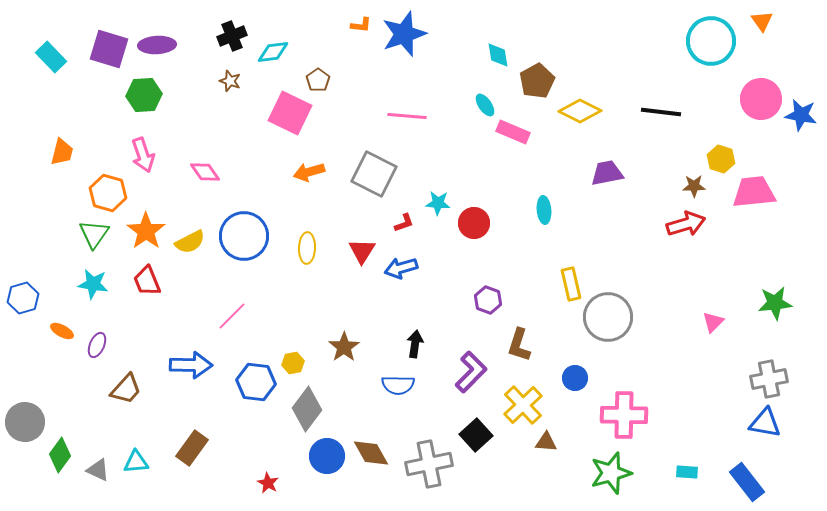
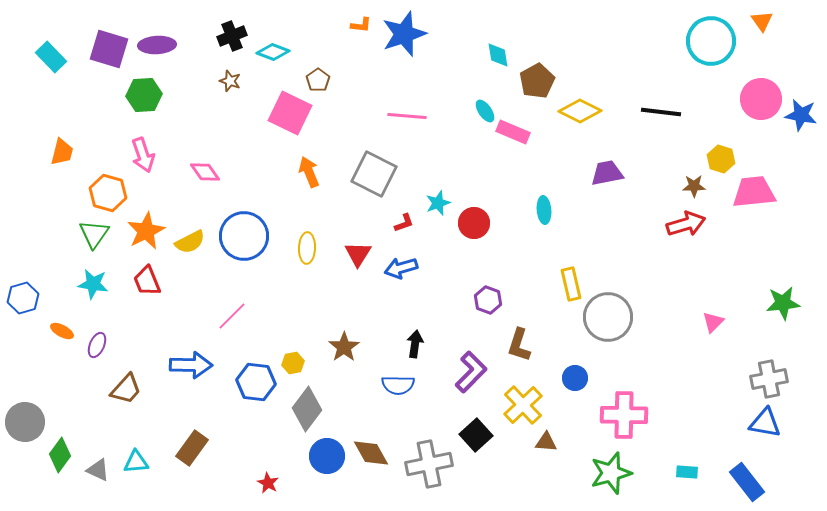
cyan diamond at (273, 52): rotated 28 degrees clockwise
cyan ellipse at (485, 105): moved 6 px down
orange arrow at (309, 172): rotated 84 degrees clockwise
cyan star at (438, 203): rotated 25 degrees counterclockwise
orange star at (146, 231): rotated 9 degrees clockwise
red triangle at (362, 251): moved 4 px left, 3 px down
green star at (775, 303): moved 8 px right
